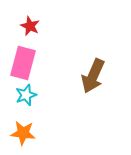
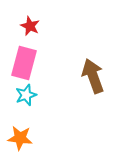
pink rectangle: moved 1 px right
brown arrow: rotated 136 degrees clockwise
orange star: moved 3 px left, 5 px down
